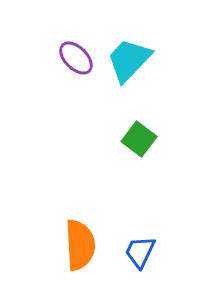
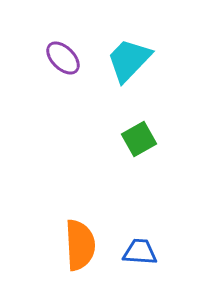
purple ellipse: moved 13 px left
green square: rotated 24 degrees clockwise
blue trapezoid: rotated 69 degrees clockwise
